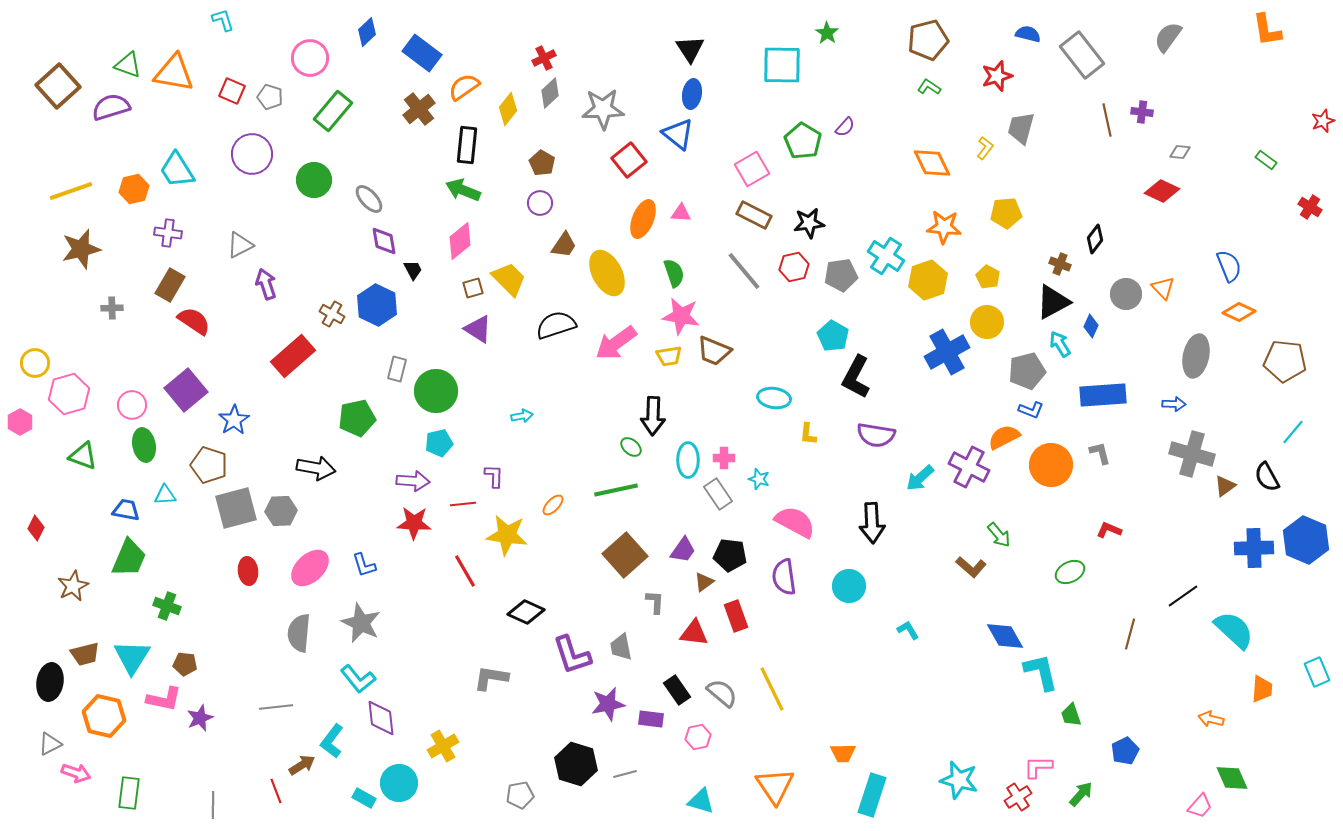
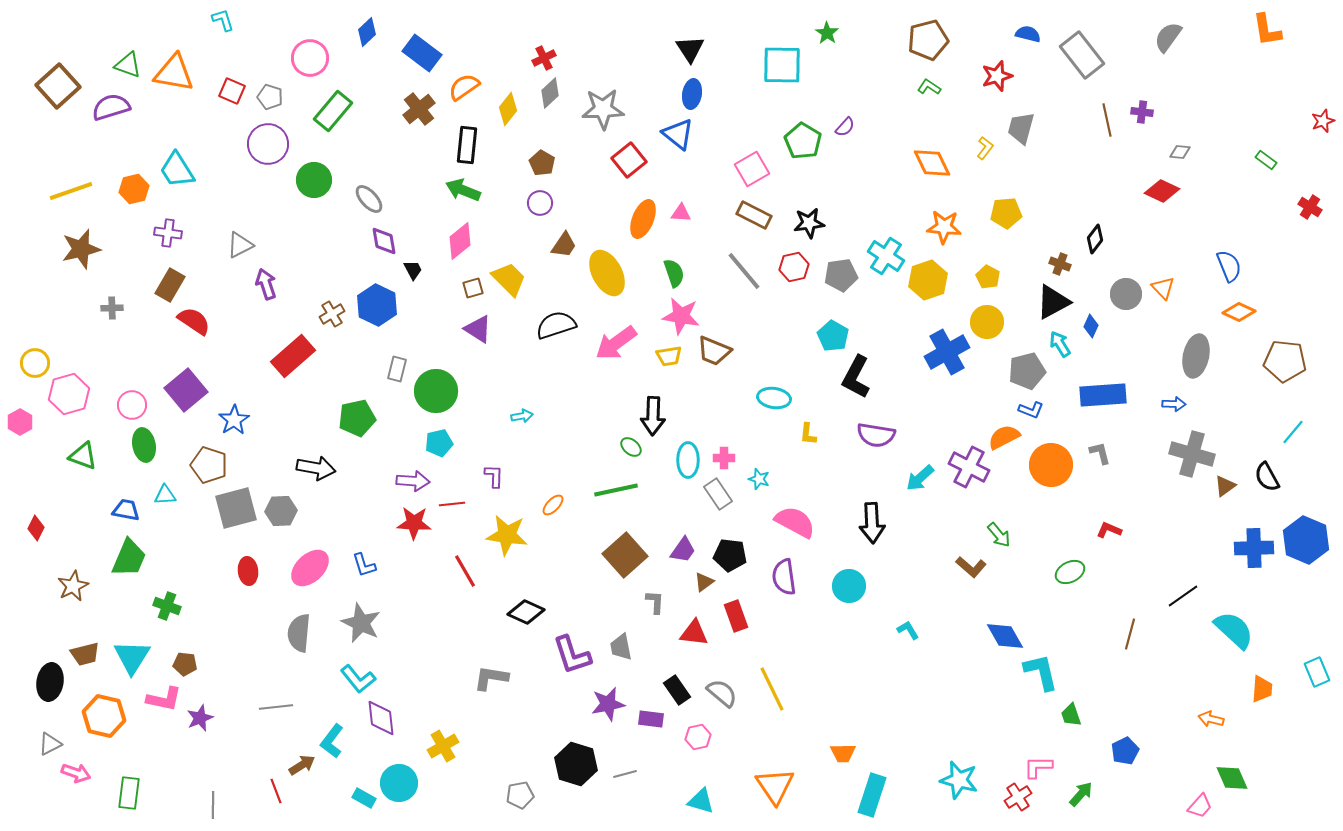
purple circle at (252, 154): moved 16 px right, 10 px up
brown cross at (332, 314): rotated 30 degrees clockwise
red line at (463, 504): moved 11 px left
